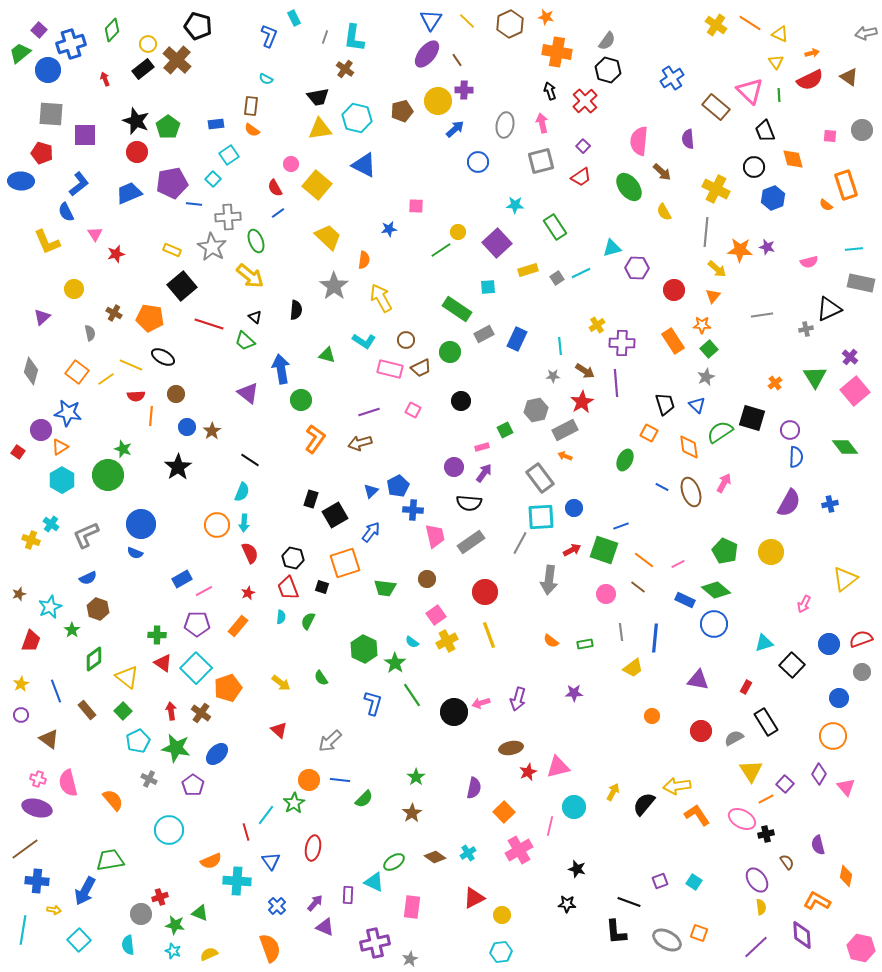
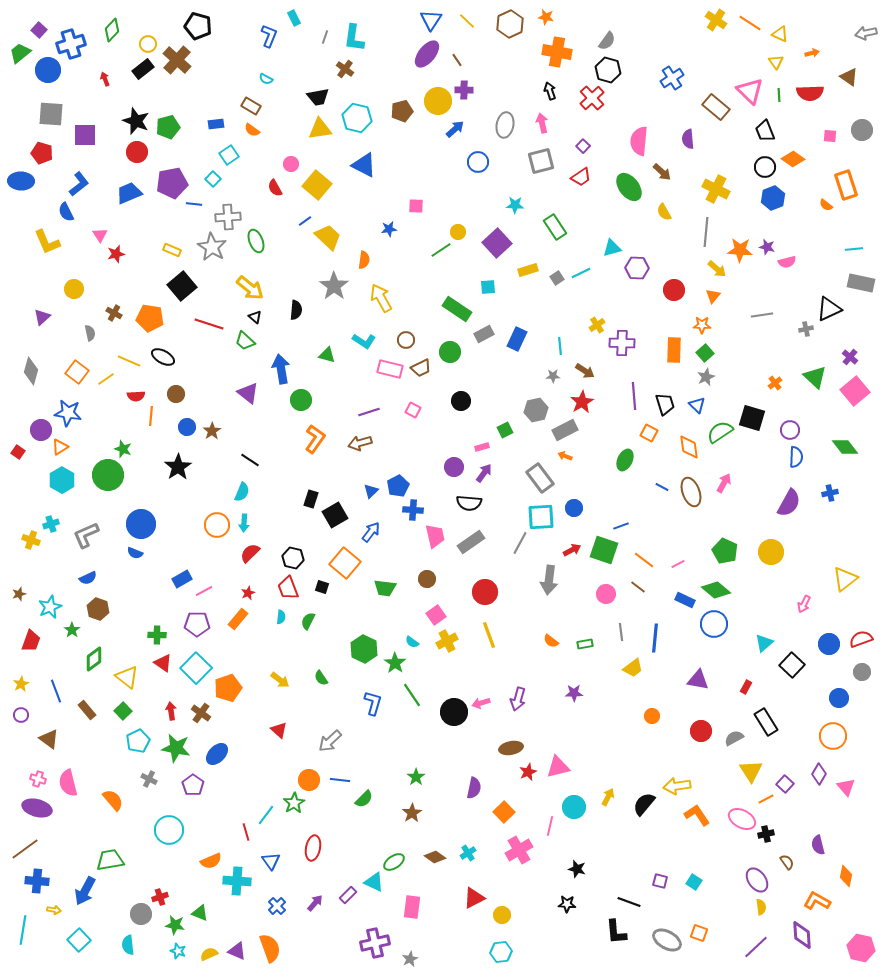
yellow cross at (716, 25): moved 5 px up
red semicircle at (810, 80): moved 13 px down; rotated 24 degrees clockwise
red cross at (585, 101): moved 7 px right, 3 px up
brown rectangle at (251, 106): rotated 66 degrees counterclockwise
green pentagon at (168, 127): rotated 20 degrees clockwise
orange diamond at (793, 159): rotated 40 degrees counterclockwise
black circle at (754, 167): moved 11 px right
blue line at (278, 213): moved 27 px right, 8 px down
pink triangle at (95, 234): moved 5 px right, 1 px down
pink semicircle at (809, 262): moved 22 px left
yellow arrow at (250, 276): moved 12 px down
orange rectangle at (673, 341): moved 1 px right, 9 px down; rotated 35 degrees clockwise
green square at (709, 349): moved 4 px left, 4 px down
yellow line at (131, 365): moved 2 px left, 4 px up
green triangle at (815, 377): rotated 15 degrees counterclockwise
purple line at (616, 383): moved 18 px right, 13 px down
blue cross at (830, 504): moved 11 px up
cyan cross at (51, 524): rotated 35 degrees clockwise
red semicircle at (250, 553): rotated 110 degrees counterclockwise
orange square at (345, 563): rotated 32 degrees counterclockwise
orange rectangle at (238, 626): moved 7 px up
cyan triangle at (764, 643): rotated 24 degrees counterclockwise
yellow arrow at (281, 683): moved 1 px left, 3 px up
yellow arrow at (613, 792): moved 5 px left, 5 px down
purple square at (660, 881): rotated 35 degrees clockwise
purple rectangle at (348, 895): rotated 42 degrees clockwise
purple triangle at (325, 927): moved 88 px left, 24 px down
cyan star at (173, 951): moved 5 px right
